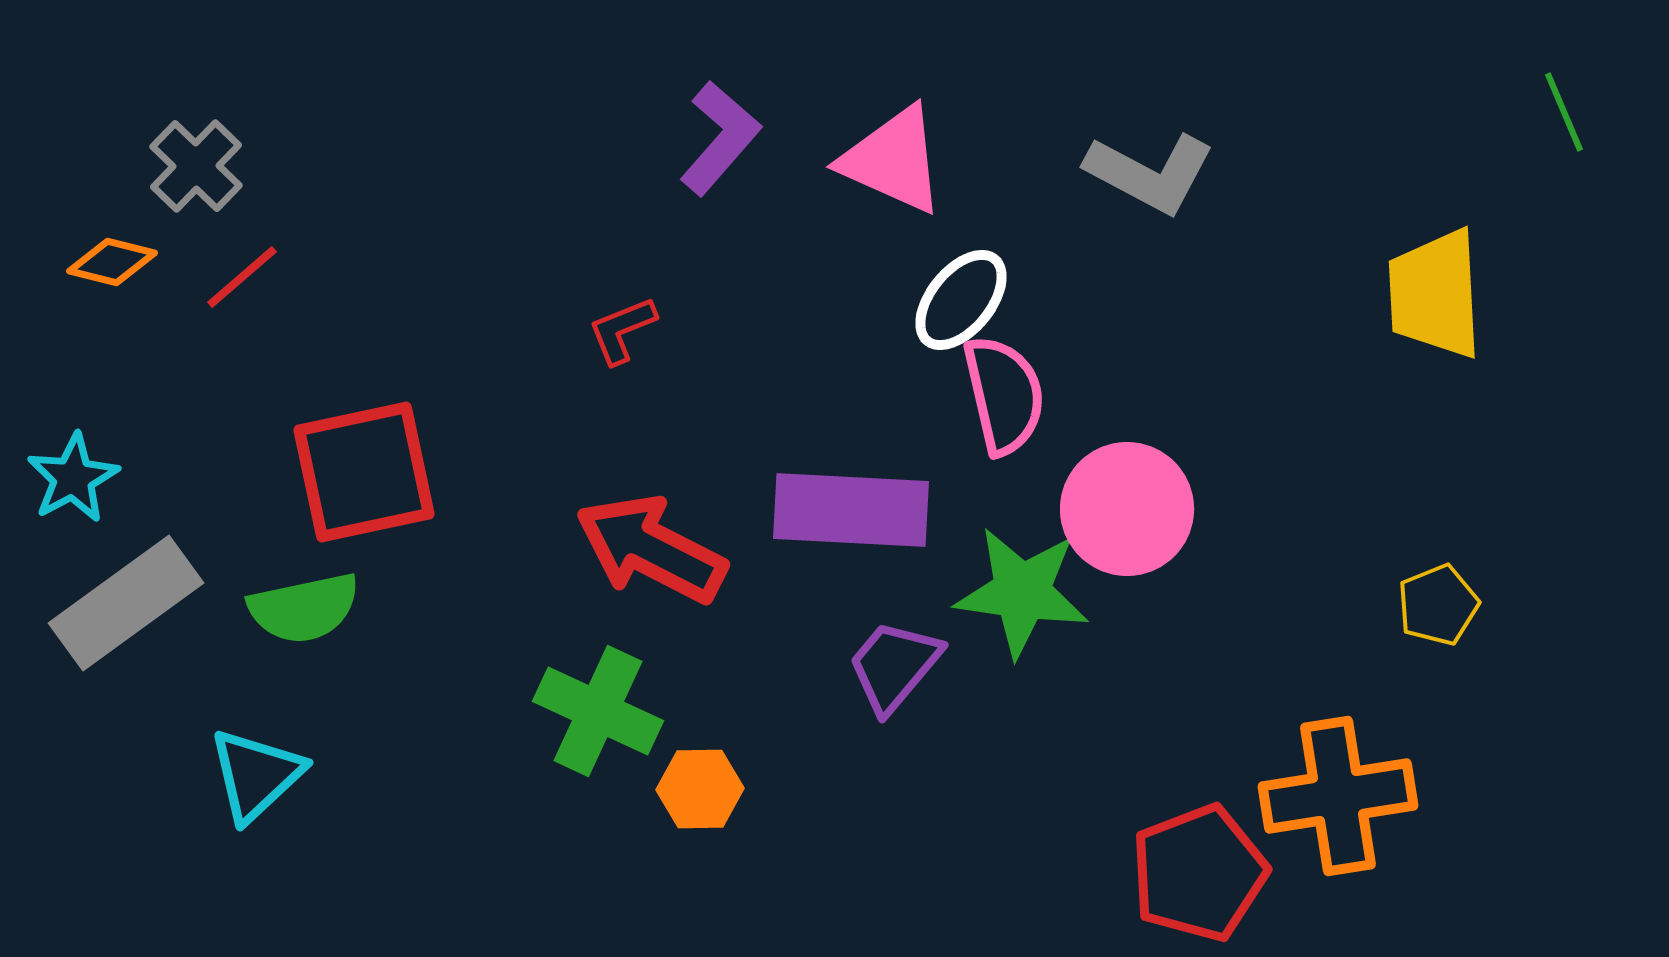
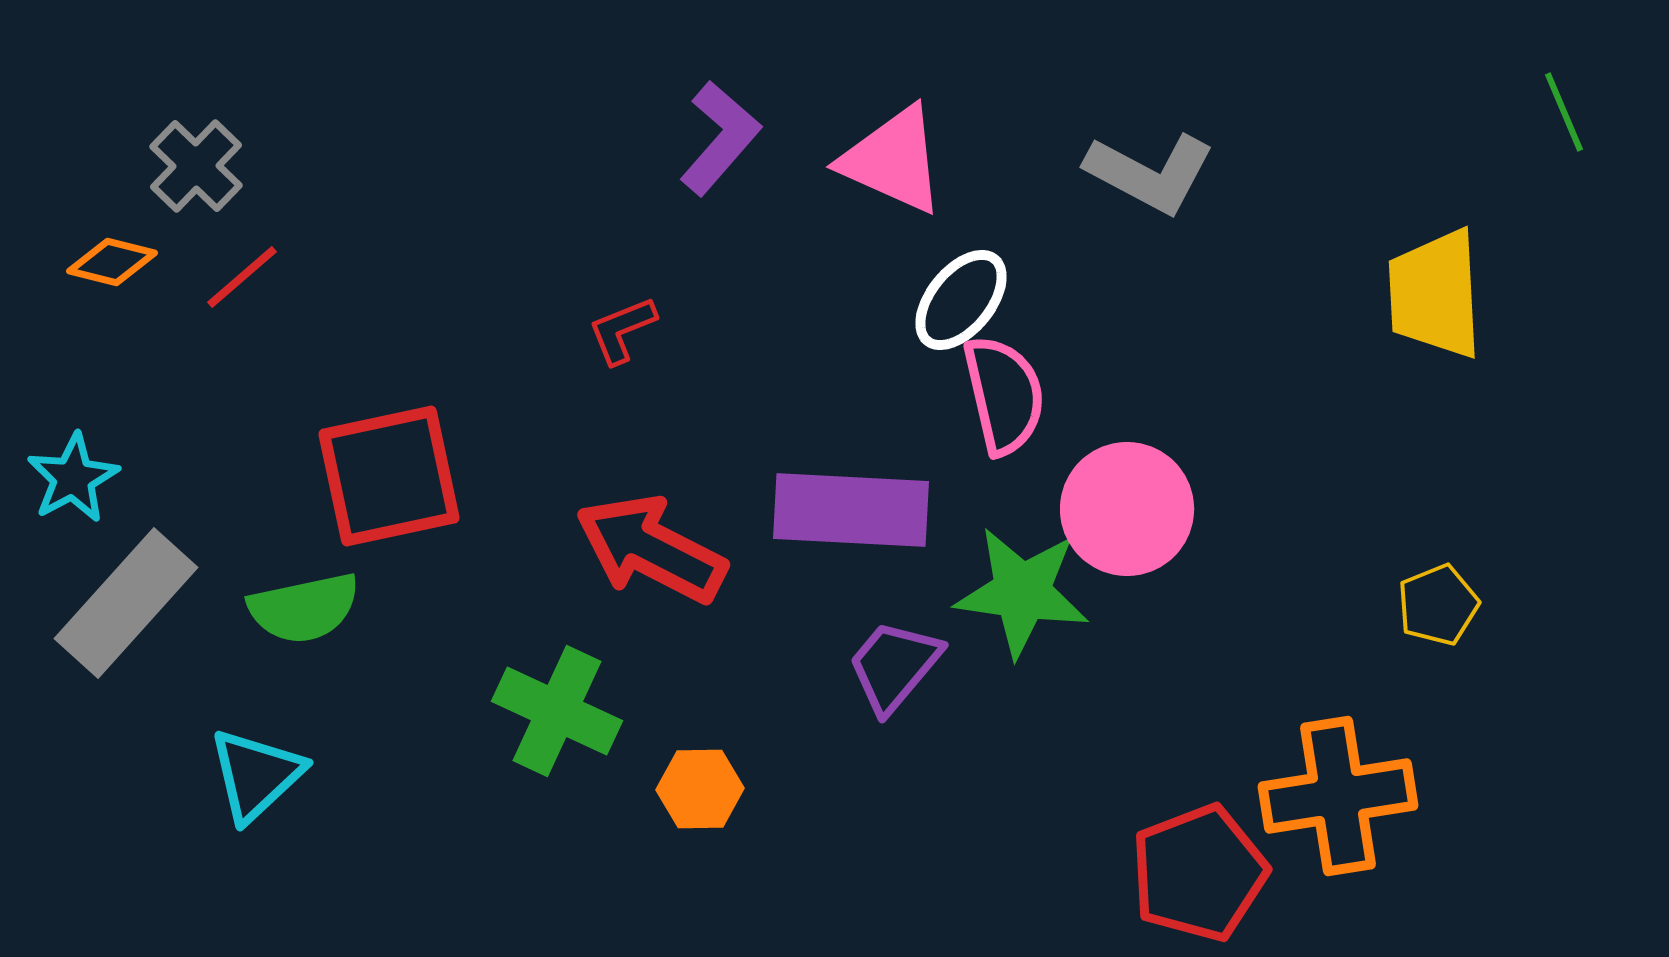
red square: moved 25 px right, 4 px down
gray rectangle: rotated 12 degrees counterclockwise
green cross: moved 41 px left
